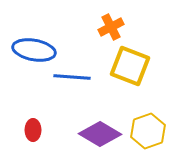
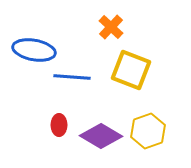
orange cross: rotated 20 degrees counterclockwise
yellow square: moved 1 px right, 4 px down
red ellipse: moved 26 px right, 5 px up
purple diamond: moved 1 px right, 2 px down
